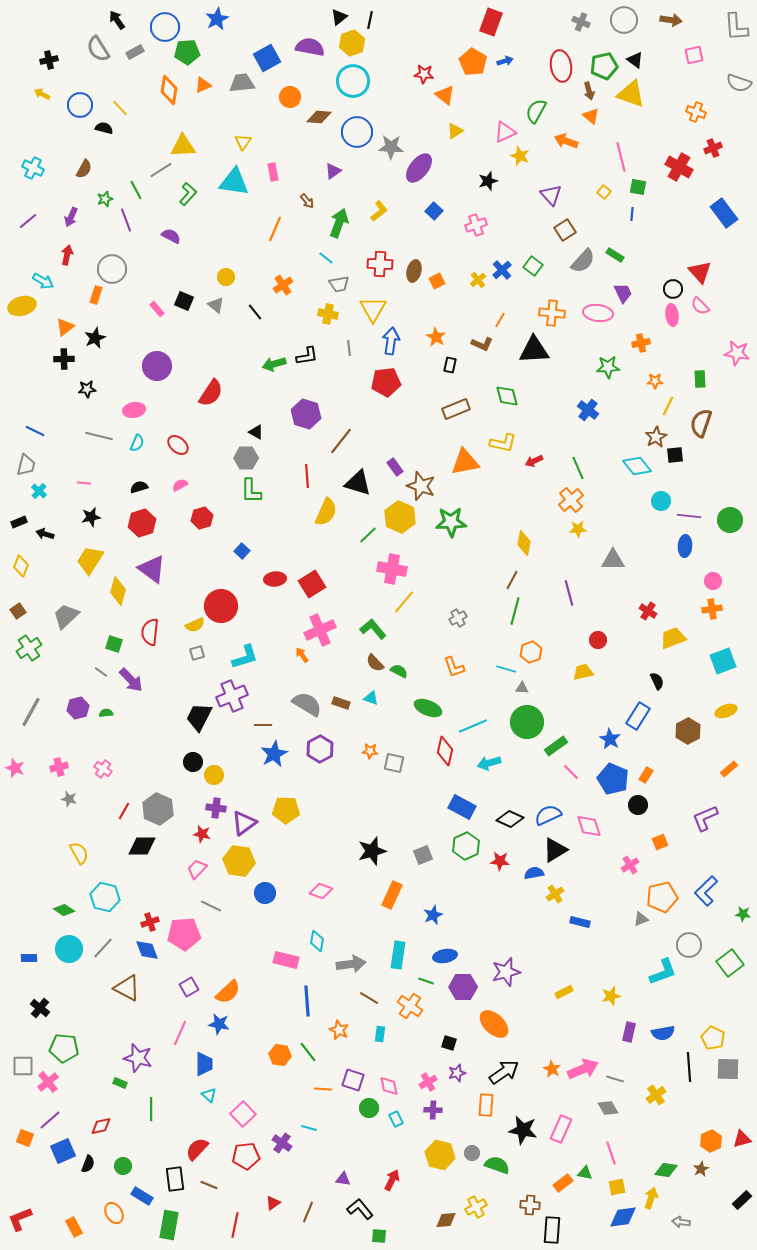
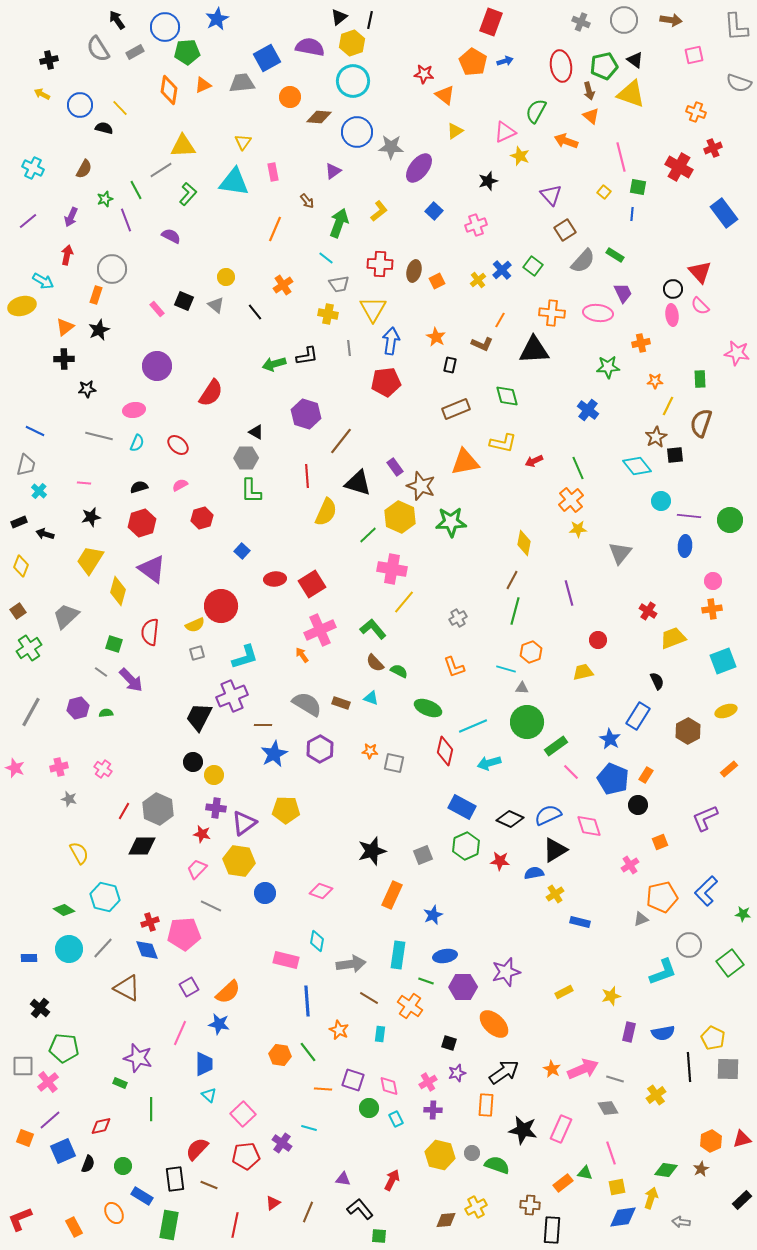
black star at (95, 338): moved 4 px right, 8 px up
gray triangle at (613, 560): moved 7 px right, 7 px up; rotated 50 degrees counterclockwise
